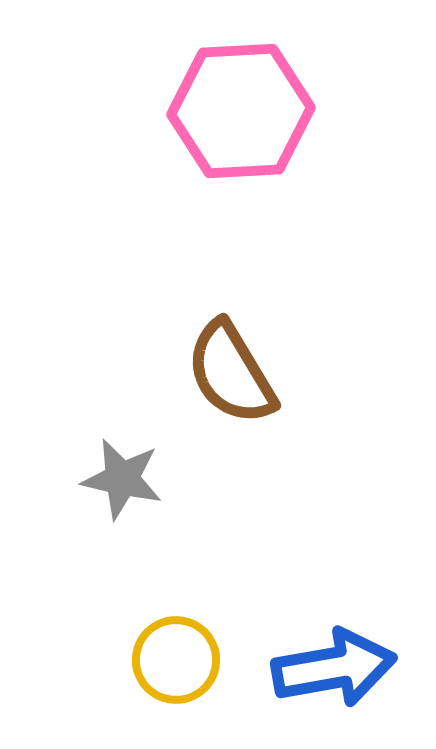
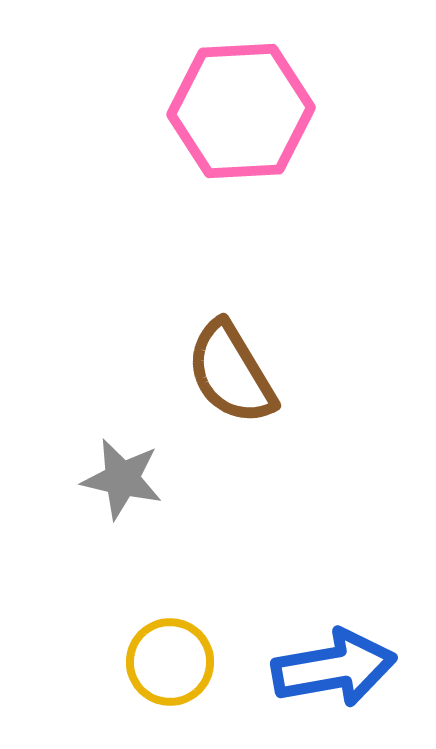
yellow circle: moved 6 px left, 2 px down
